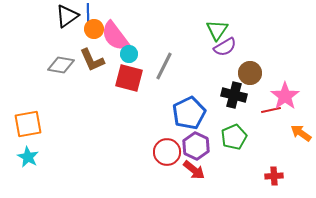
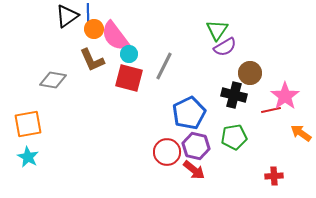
gray diamond: moved 8 px left, 15 px down
green pentagon: rotated 15 degrees clockwise
purple hexagon: rotated 12 degrees counterclockwise
